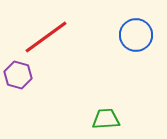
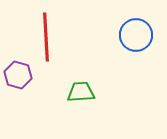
red line: rotated 57 degrees counterclockwise
green trapezoid: moved 25 px left, 27 px up
